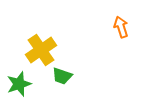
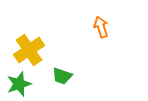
orange arrow: moved 20 px left
yellow cross: moved 12 px left
